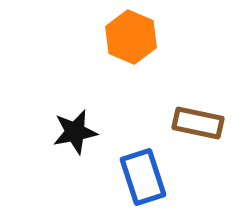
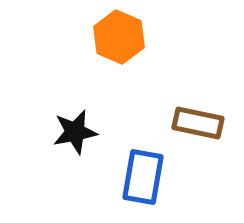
orange hexagon: moved 12 px left
blue rectangle: rotated 28 degrees clockwise
